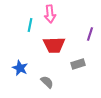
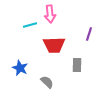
cyan line: rotated 64 degrees clockwise
purple line: moved 1 px left
gray rectangle: moved 1 px left, 1 px down; rotated 72 degrees counterclockwise
